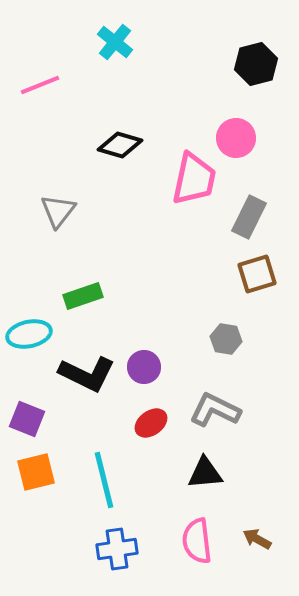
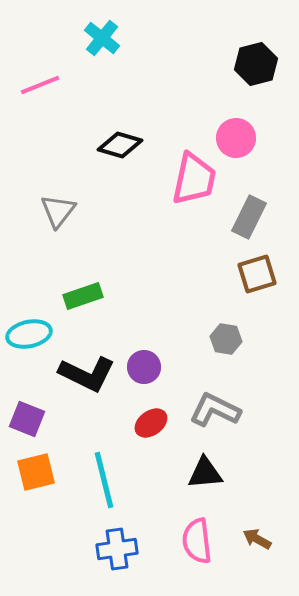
cyan cross: moved 13 px left, 4 px up
